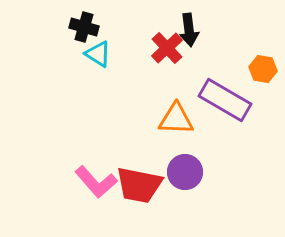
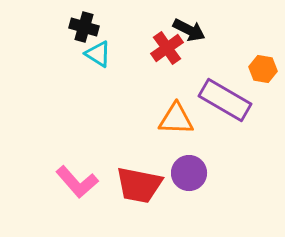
black arrow: rotated 56 degrees counterclockwise
red cross: rotated 8 degrees clockwise
purple circle: moved 4 px right, 1 px down
pink L-shape: moved 19 px left
